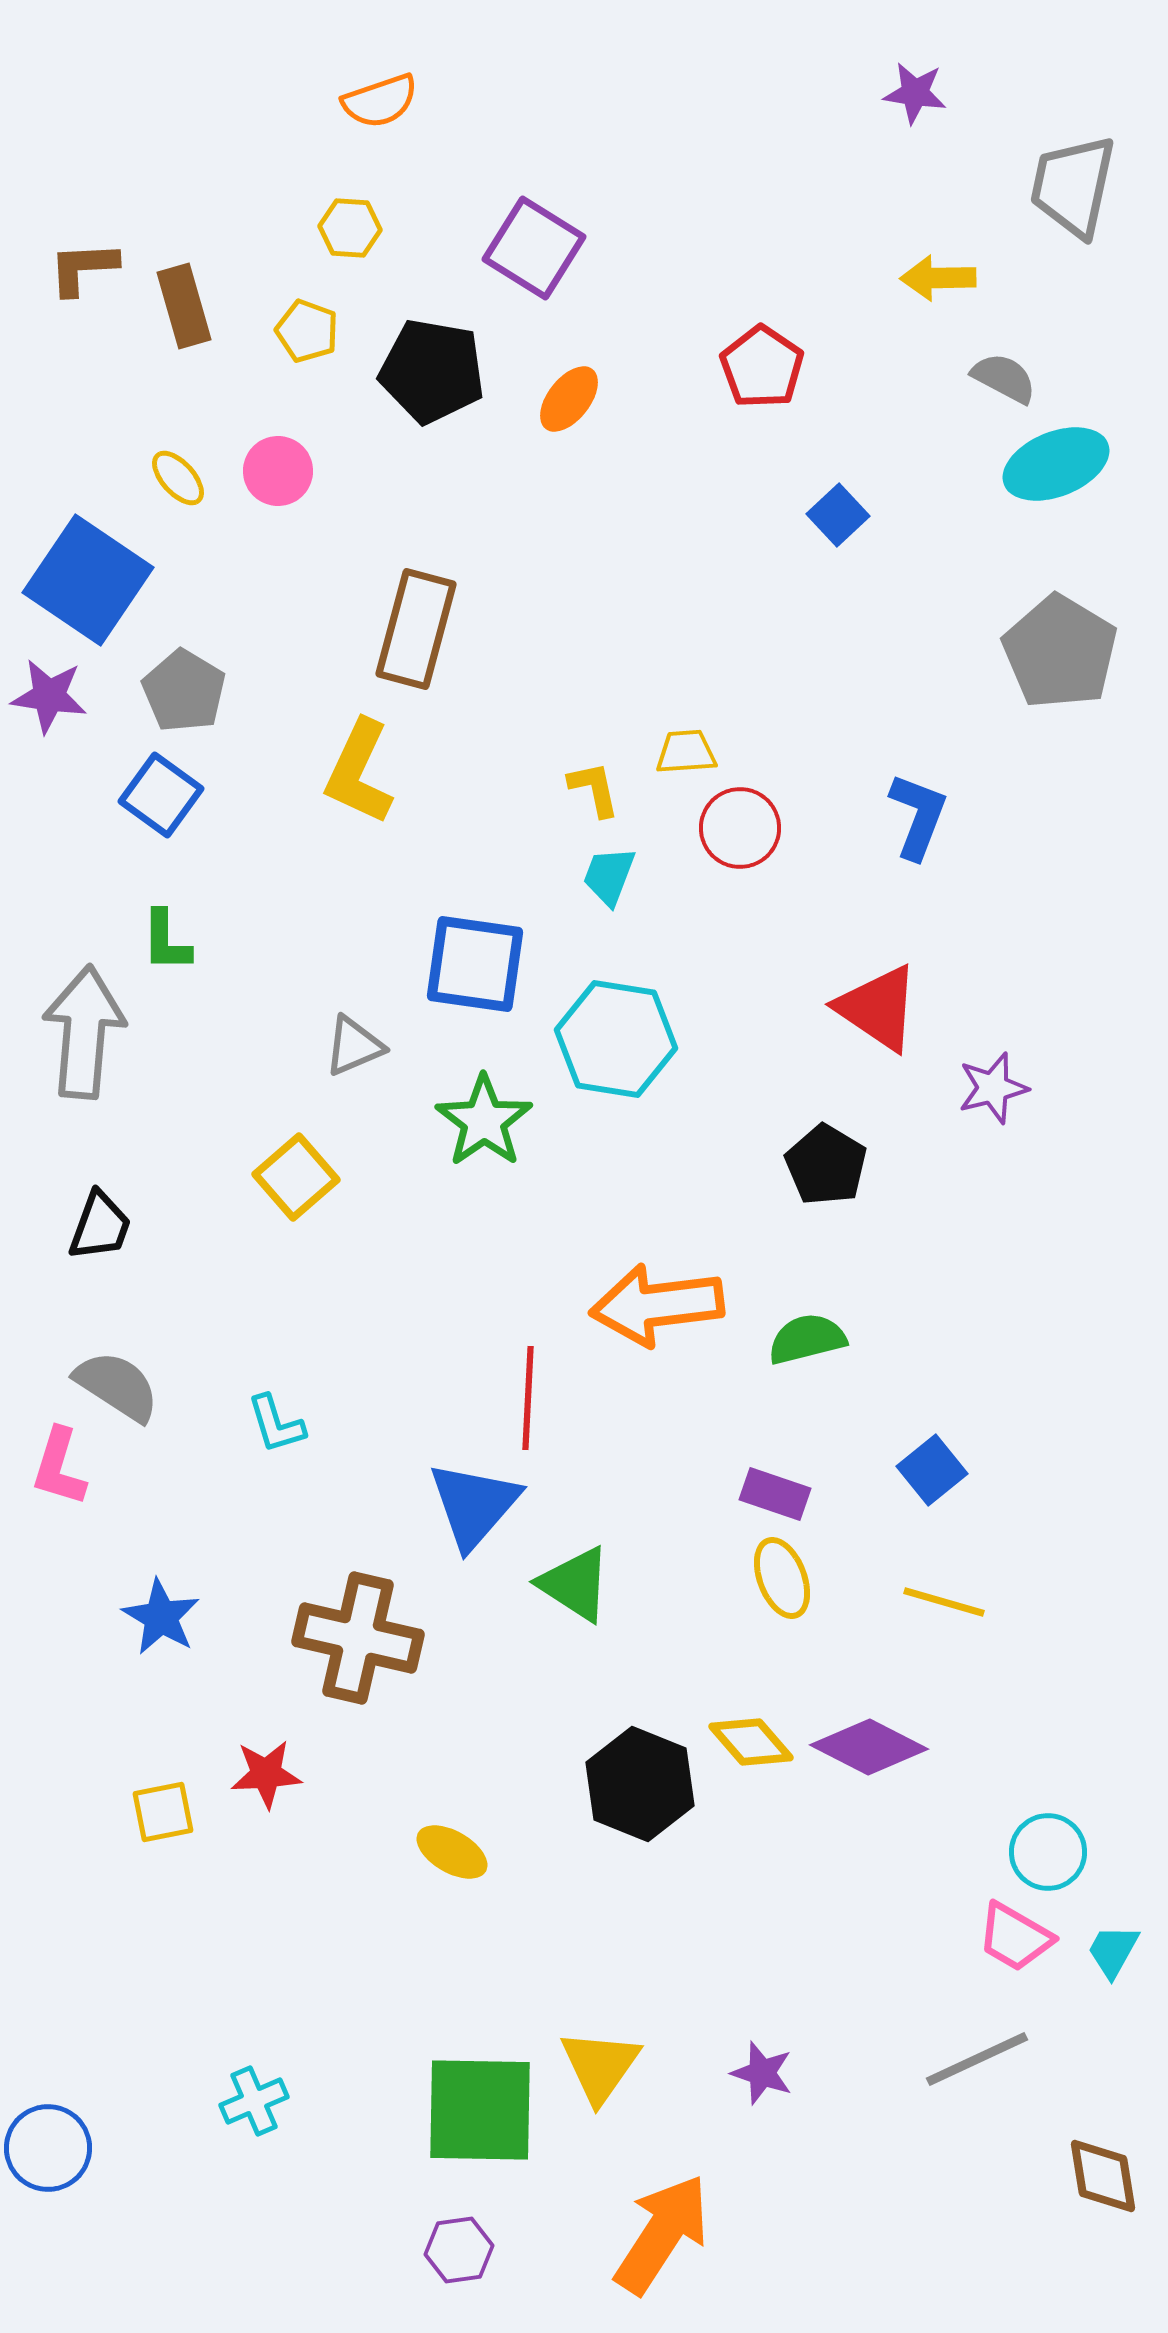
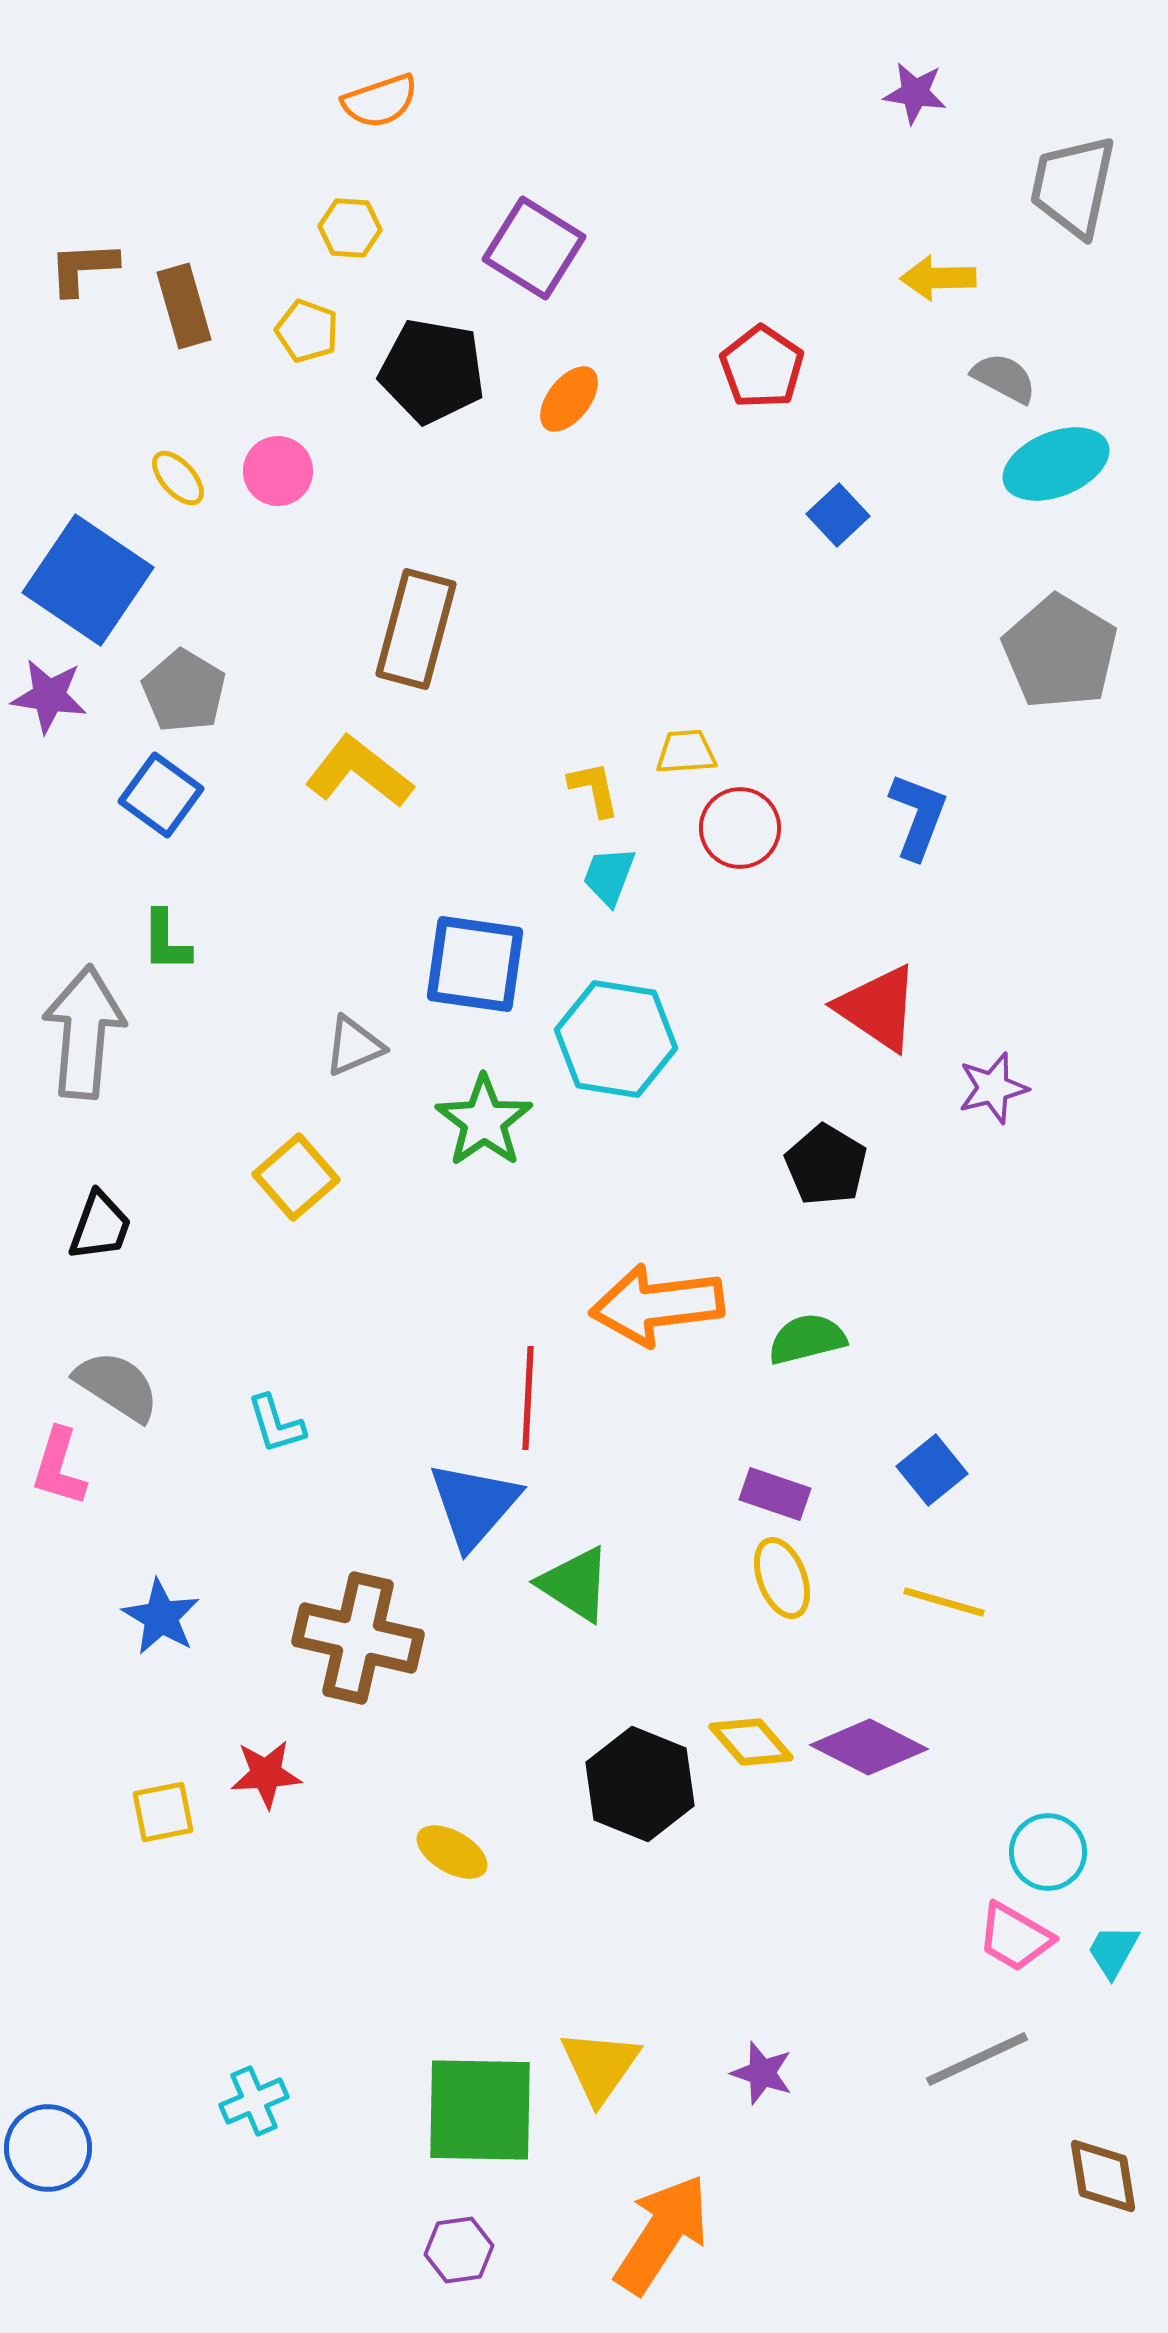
yellow L-shape at (359, 772): rotated 103 degrees clockwise
